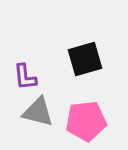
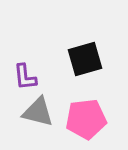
pink pentagon: moved 2 px up
